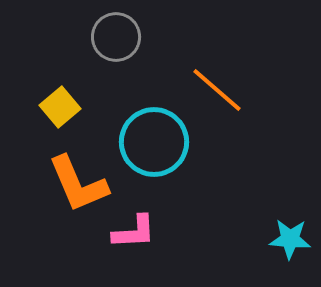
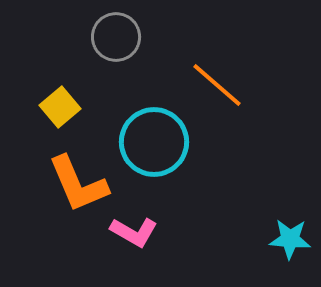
orange line: moved 5 px up
pink L-shape: rotated 33 degrees clockwise
